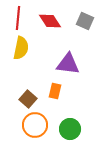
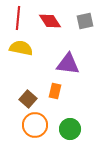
gray square: rotated 36 degrees counterclockwise
yellow semicircle: rotated 90 degrees counterclockwise
